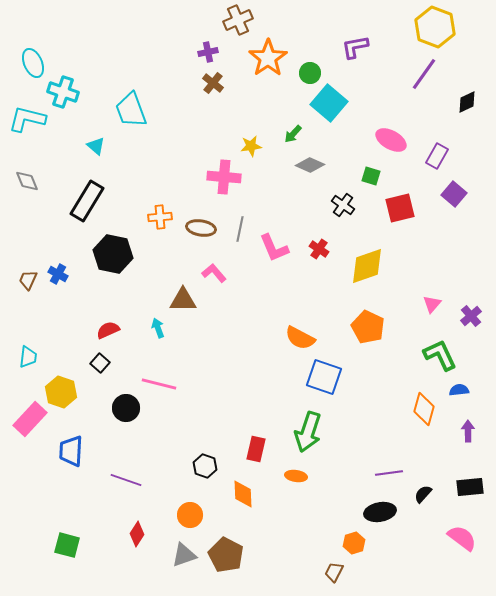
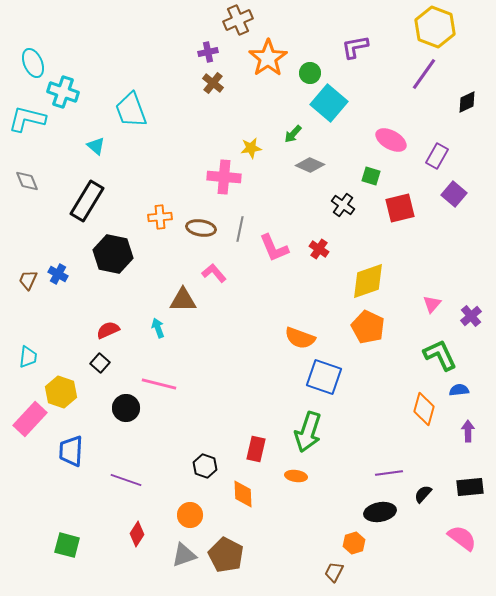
yellow star at (251, 146): moved 2 px down
yellow diamond at (367, 266): moved 1 px right, 15 px down
orange semicircle at (300, 338): rotated 8 degrees counterclockwise
